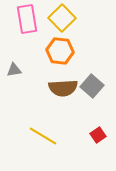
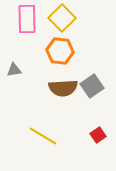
pink rectangle: rotated 8 degrees clockwise
gray square: rotated 15 degrees clockwise
